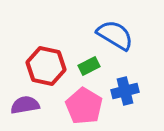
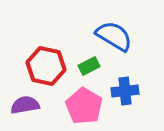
blue semicircle: moved 1 px left, 1 px down
blue cross: rotated 8 degrees clockwise
